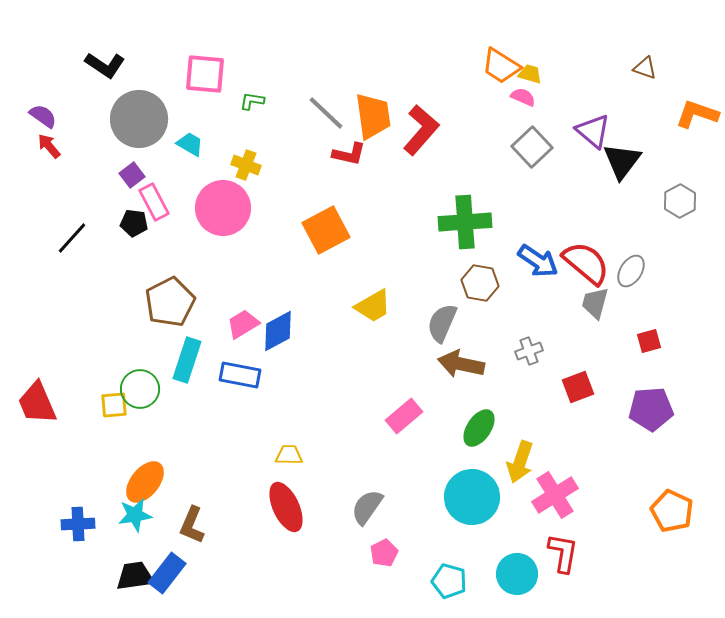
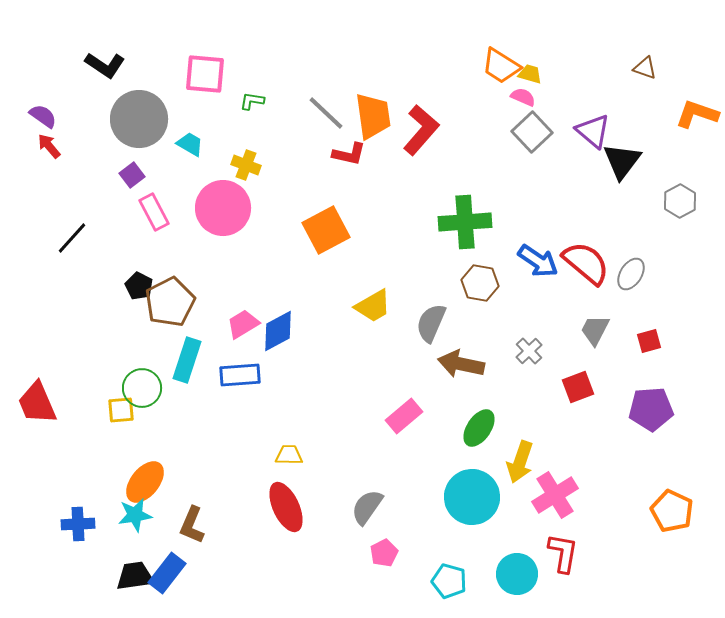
gray square at (532, 147): moved 15 px up
pink rectangle at (154, 202): moved 10 px down
black pentagon at (134, 223): moved 5 px right, 63 px down; rotated 20 degrees clockwise
gray ellipse at (631, 271): moved 3 px down
gray trapezoid at (595, 303): moved 27 px down; rotated 12 degrees clockwise
gray semicircle at (442, 323): moved 11 px left
gray cross at (529, 351): rotated 24 degrees counterclockwise
blue rectangle at (240, 375): rotated 15 degrees counterclockwise
green circle at (140, 389): moved 2 px right, 1 px up
yellow square at (114, 405): moved 7 px right, 5 px down
